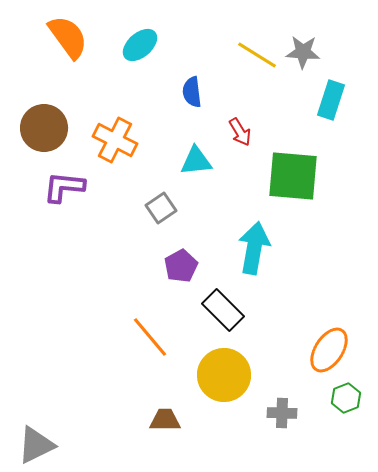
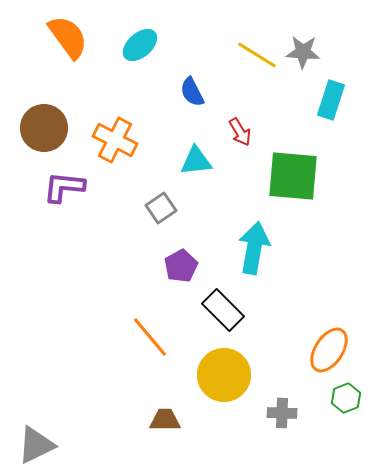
blue semicircle: rotated 20 degrees counterclockwise
